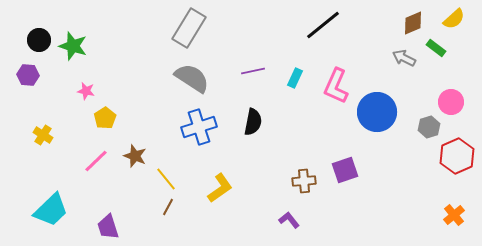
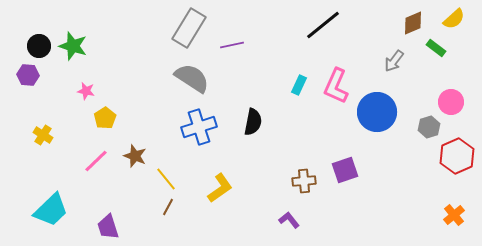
black circle: moved 6 px down
gray arrow: moved 10 px left, 3 px down; rotated 80 degrees counterclockwise
purple line: moved 21 px left, 26 px up
cyan rectangle: moved 4 px right, 7 px down
